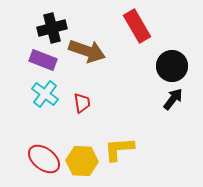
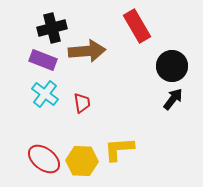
brown arrow: rotated 24 degrees counterclockwise
